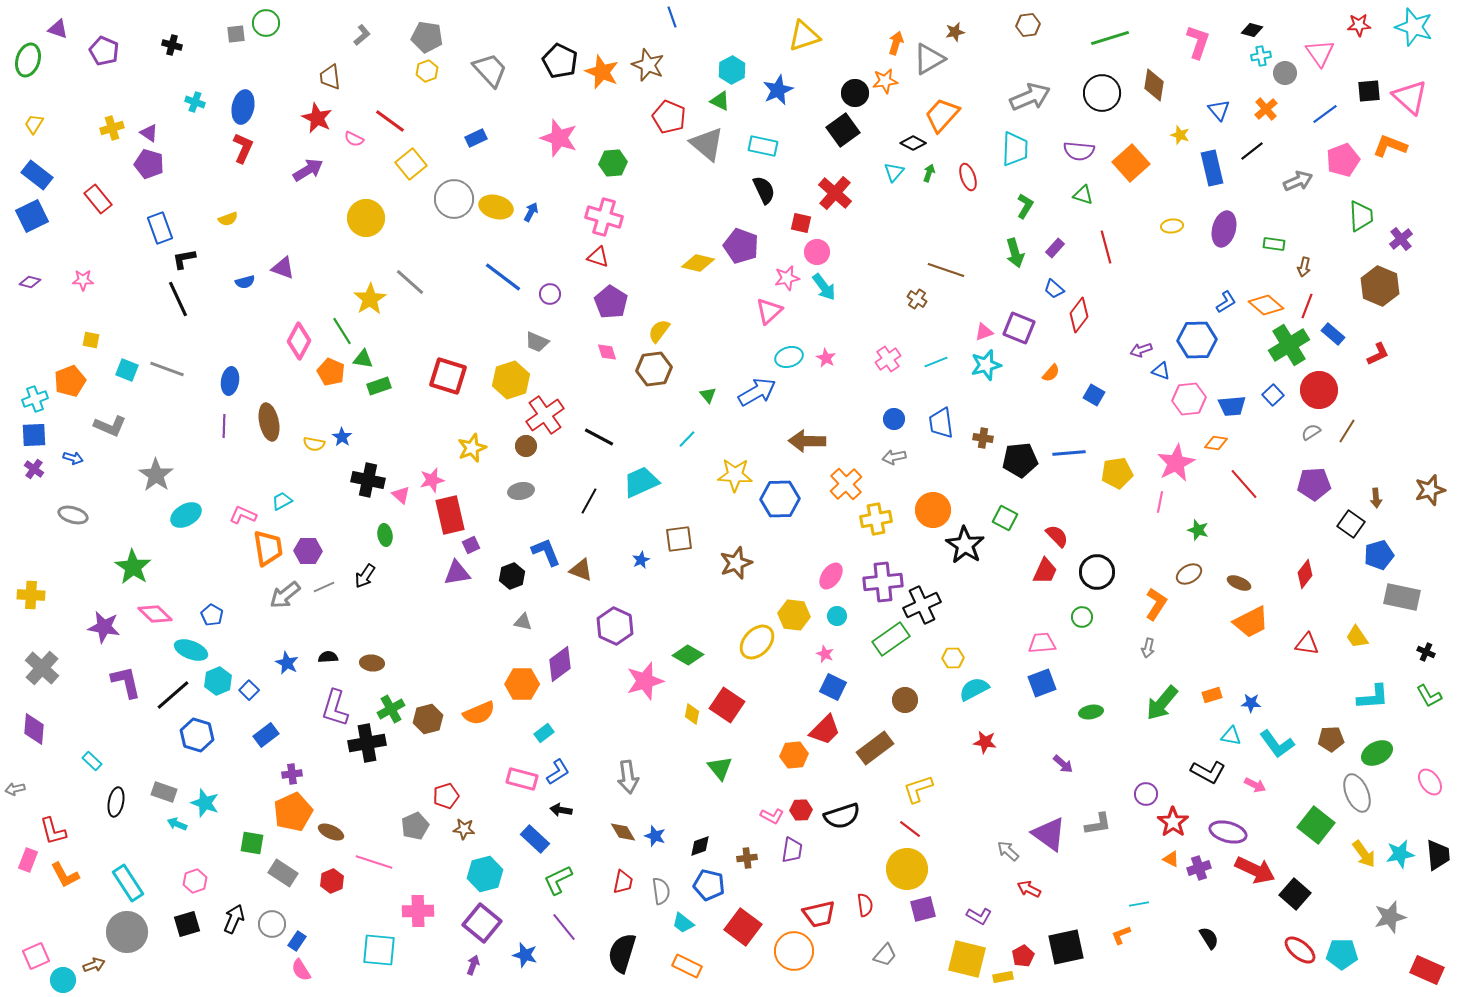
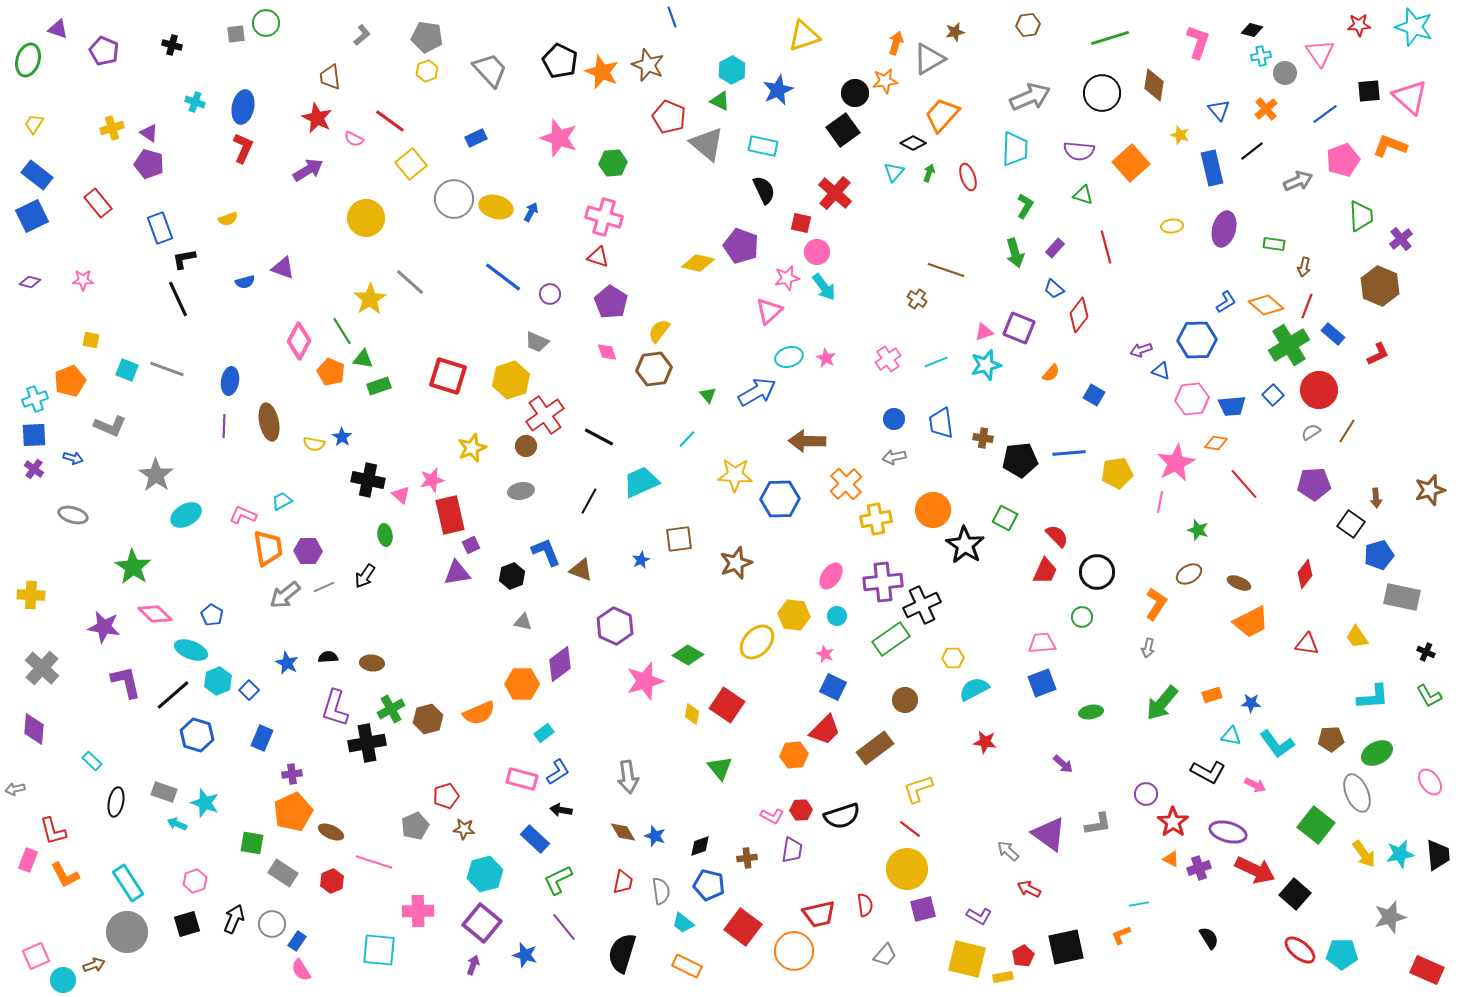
red rectangle at (98, 199): moved 4 px down
pink hexagon at (1189, 399): moved 3 px right
blue rectangle at (266, 735): moved 4 px left, 3 px down; rotated 30 degrees counterclockwise
